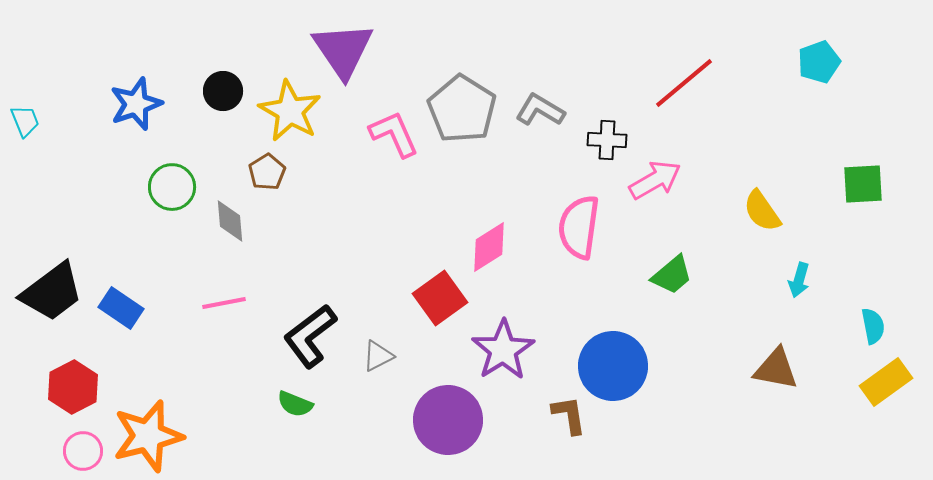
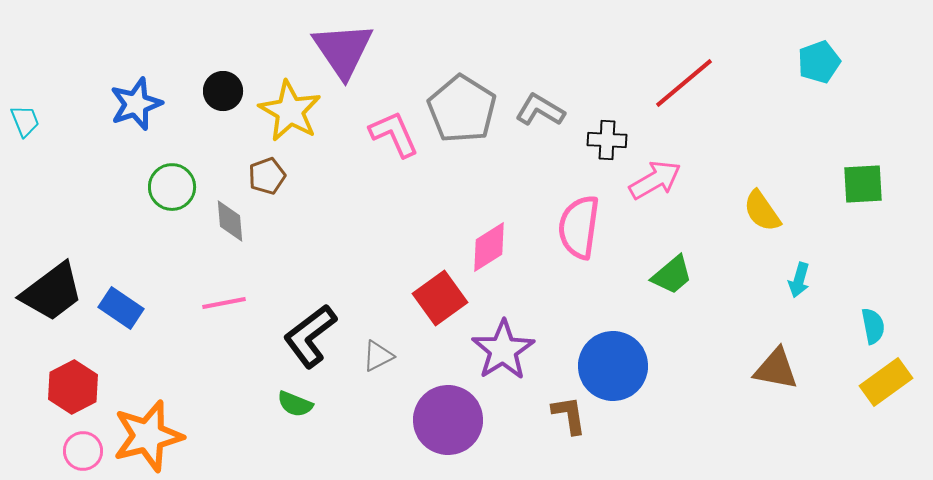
brown pentagon: moved 4 px down; rotated 12 degrees clockwise
